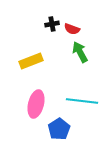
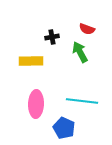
black cross: moved 13 px down
red semicircle: moved 15 px right
yellow rectangle: rotated 20 degrees clockwise
pink ellipse: rotated 12 degrees counterclockwise
blue pentagon: moved 5 px right, 1 px up; rotated 15 degrees counterclockwise
